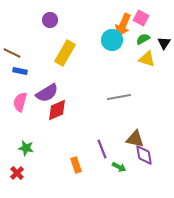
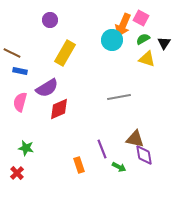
purple semicircle: moved 5 px up
red diamond: moved 2 px right, 1 px up
orange rectangle: moved 3 px right
